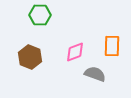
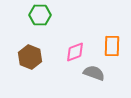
gray semicircle: moved 1 px left, 1 px up
